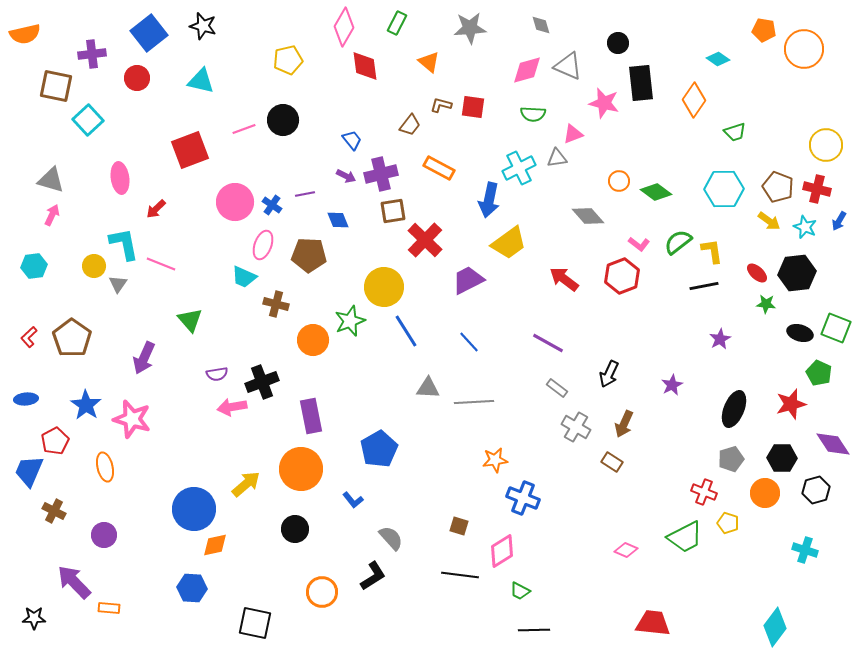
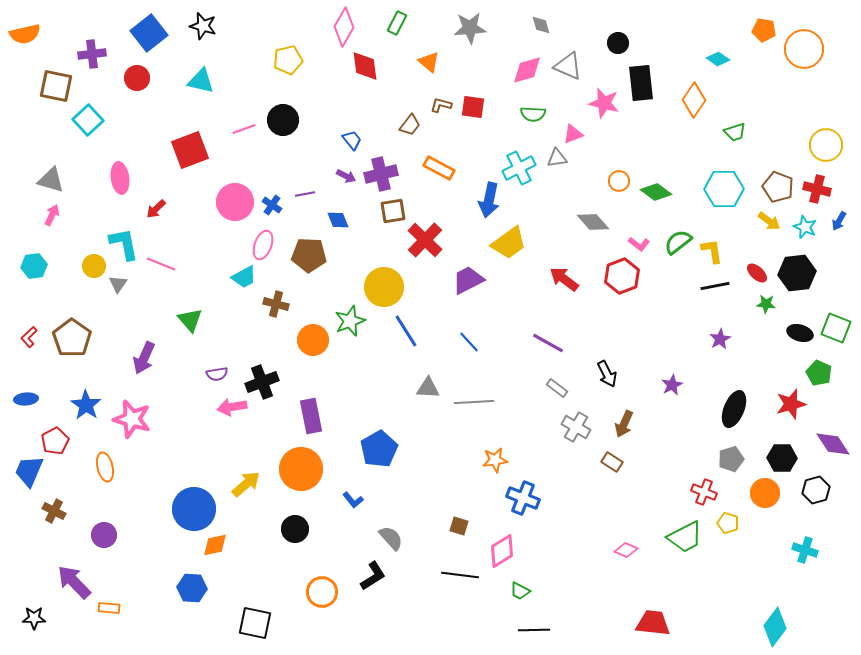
gray diamond at (588, 216): moved 5 px right, 6 px down
cyan trapezoid at (244, 277): rotated 52 degrees counterclockwise
black line at (704, 286): moved 11 px right
black arrow at (609, 374): moved 2 px left; rotated 52 degrees counterclockwise
